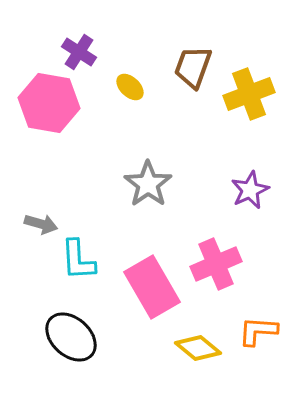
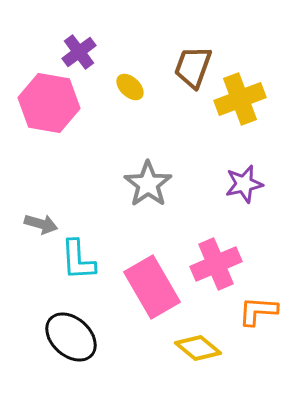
purple cross: rotated 20 degrees clockwise
yellow cross: moved 9 px left, 5 px down
purple star: moved 6 px left, 6 px up; rotated 12 degrees clockwise
orange L-shape: moved 20 px up
